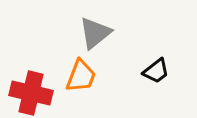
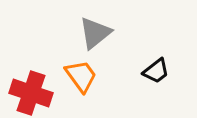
orange trapezoid: rotated 57 degrees counterclockwise
red cross: rotated 6 degrees clockwise
